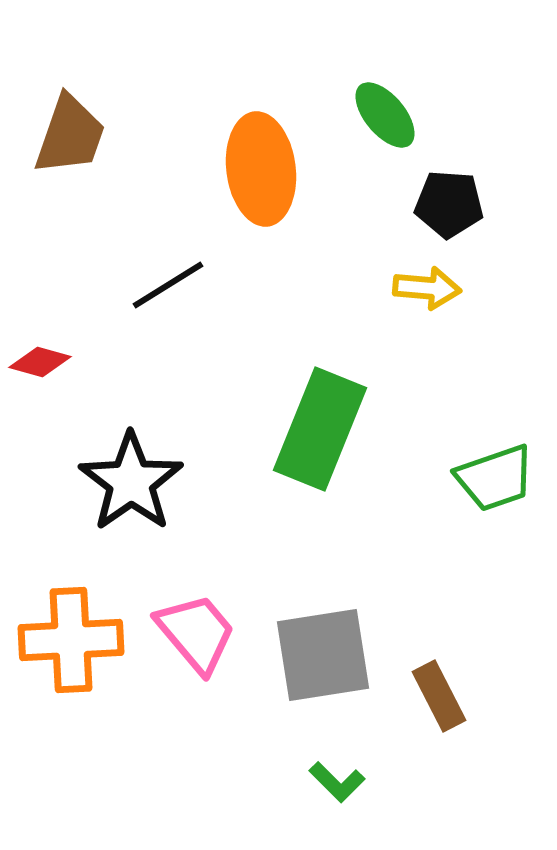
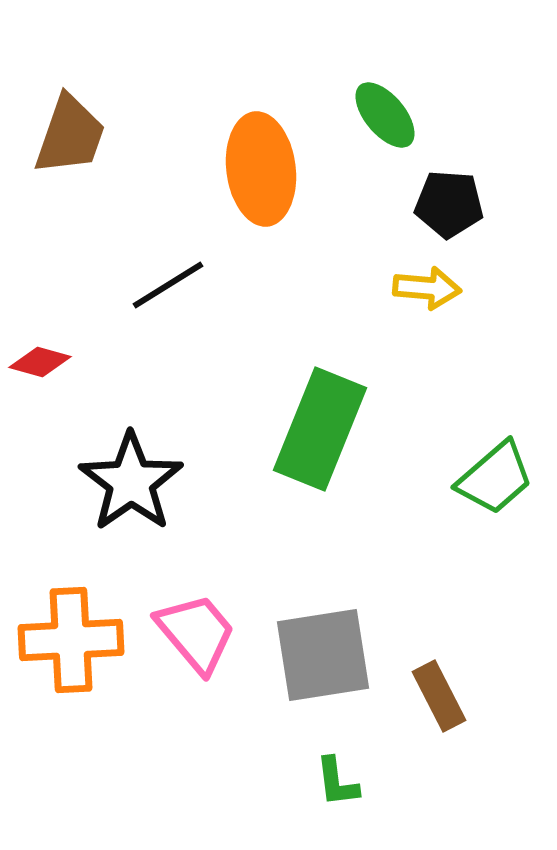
green trapezoid: rotated 22 degrees counterclockwise
green L-shape: rotated 38 degrees clockwise
